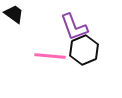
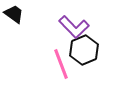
purple L-shape: rotated 24 degrees counterclockwise
pink line: moved 11 px right, 8 px down; rotated 64 degrees clockwise
